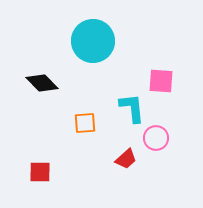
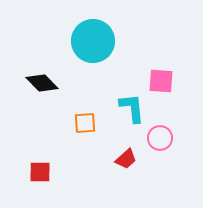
pink circle: moved 4 px right
